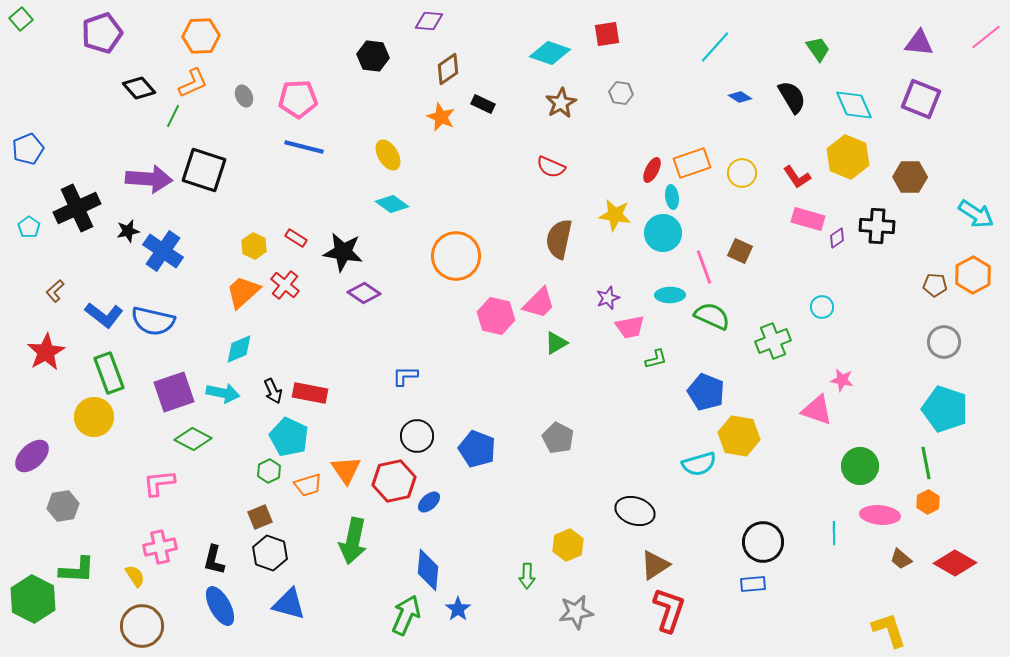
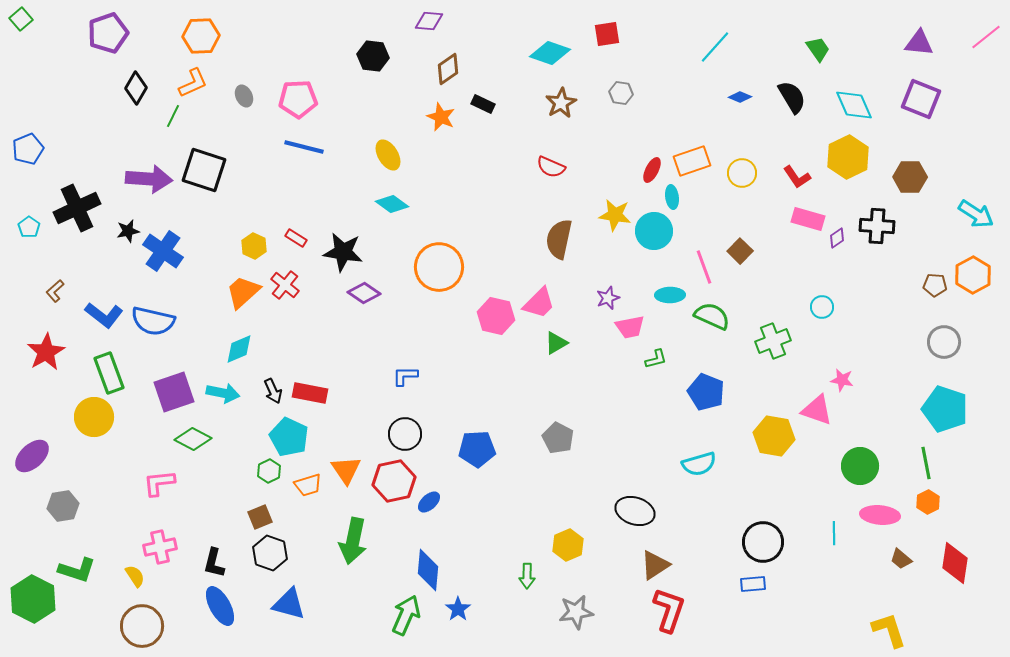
purple pentagon at (102, 33): moved 6 px right
black diamond at (139, 88): moved 3 px left; rotated 72 degrees clockwise
blue diamond at (740, 97): rotated 10 degrees counterclockwise
yellow hexagon at (848, 157): rotated 12 degrees clockwise
orange rectangle at (692, 163): moved 2 px up
cyan circle at (663, 233): moved 9 px left, 2 px up
brown square at (740, 251): rotated 20 degrees clockwise
orange circle at (456, 256): moved 17 px left, 11 px down
black circle at (417, 436): moved 12 px left, 2 px up
yellow hexagon at (739, 436): moved 35 px right
blue pentagon at (477, 449): rotated 24 degrees counterclockwise
black L-shape at (214, 560): moved 3 px down
red diamond at (955, 563): rotated 69 degrees clockwise
green L-shape at (77, 570): rotated 15 degrees clockwise
